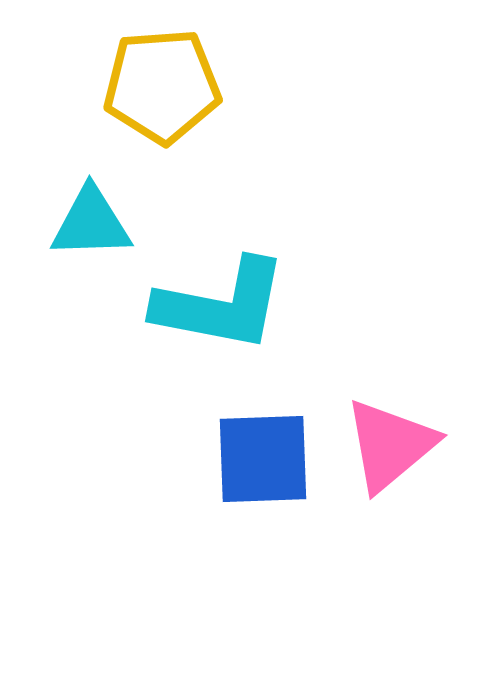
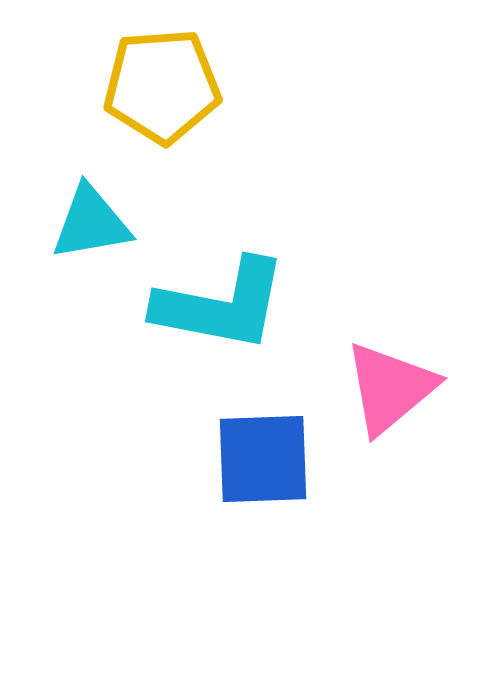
cyan triangle: rotated 8 degrees counterclockwise
pink triangle: moved 57 px up
